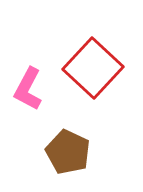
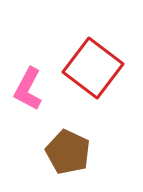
red square: rotated 6 degrees counterclockwise
